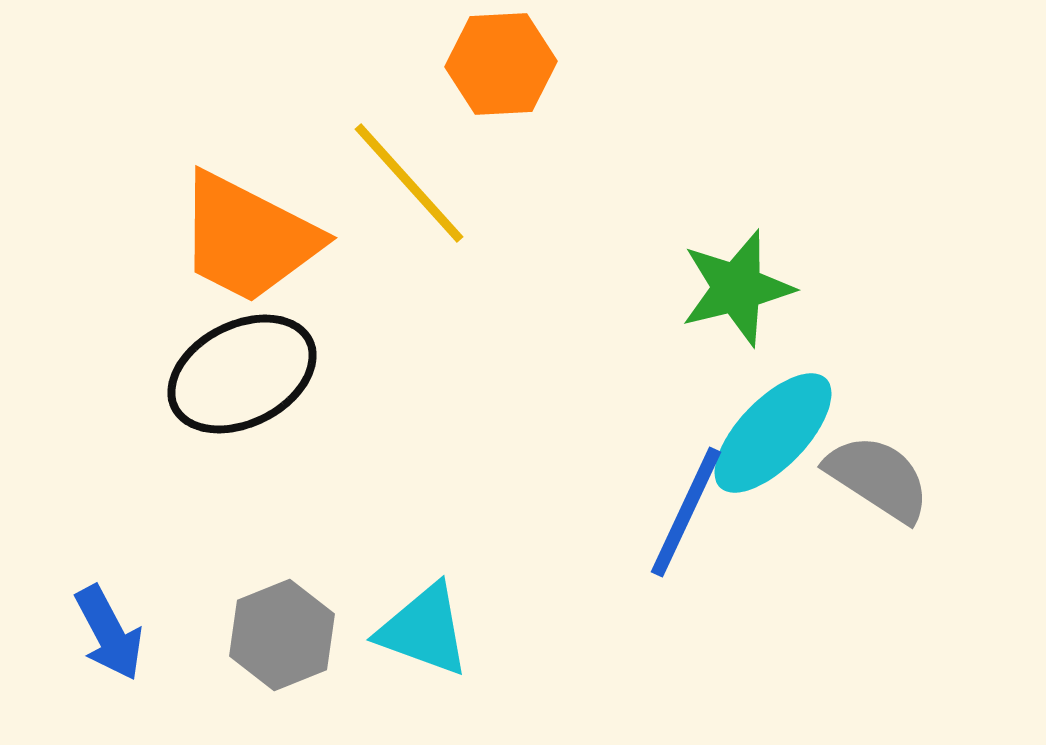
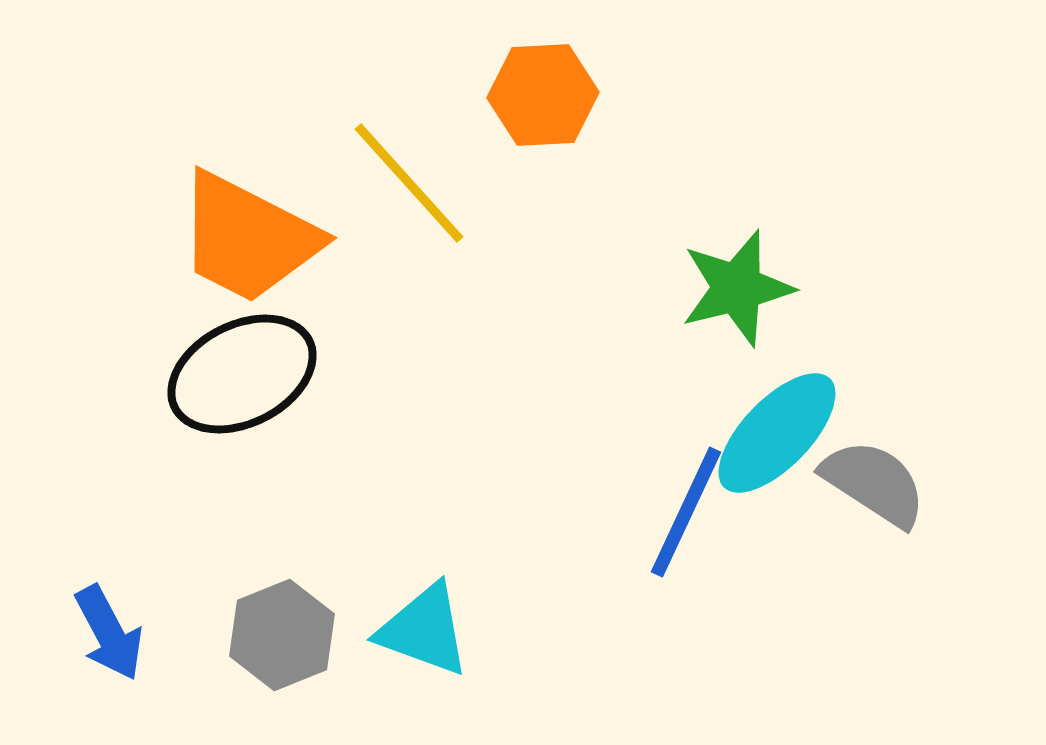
orange hexagon: moved 42 px right, 31 px down
cyan ellipse: moved 4 px right
gray semicircle: moved 4 px left, 5 px down
